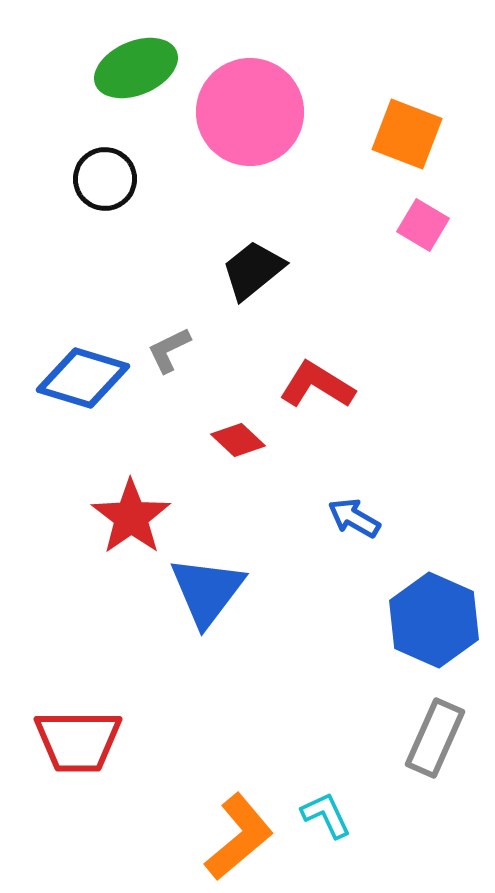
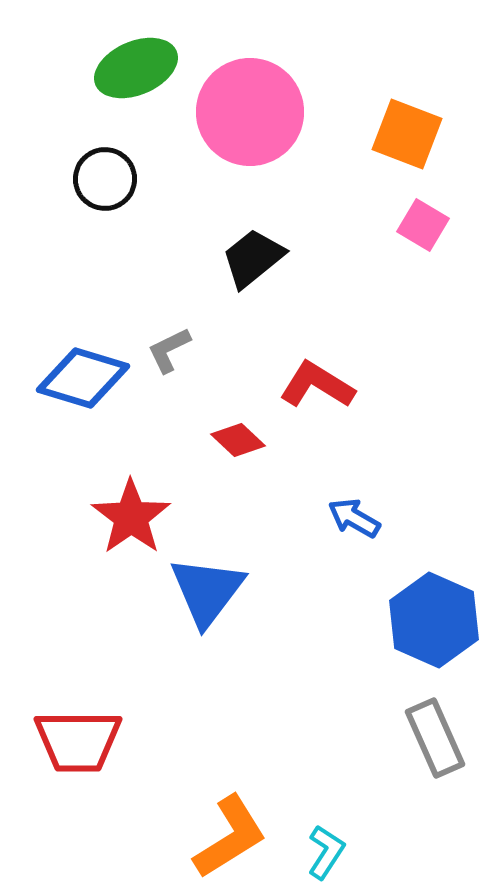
black trapezoid: moved 12 px up
gray rectangle: rotated 48 degrees counterclockwise
cyan L-shape: moved 37 px down; rotated 58 degrees clockwise
orange L-shape: moved 9 px left; rotated 8 degrees clockwise
